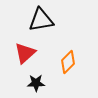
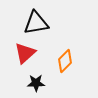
black triangle: moved 5 px left, 3 px down
orange diamond: moved 3 px left, 1 px up
